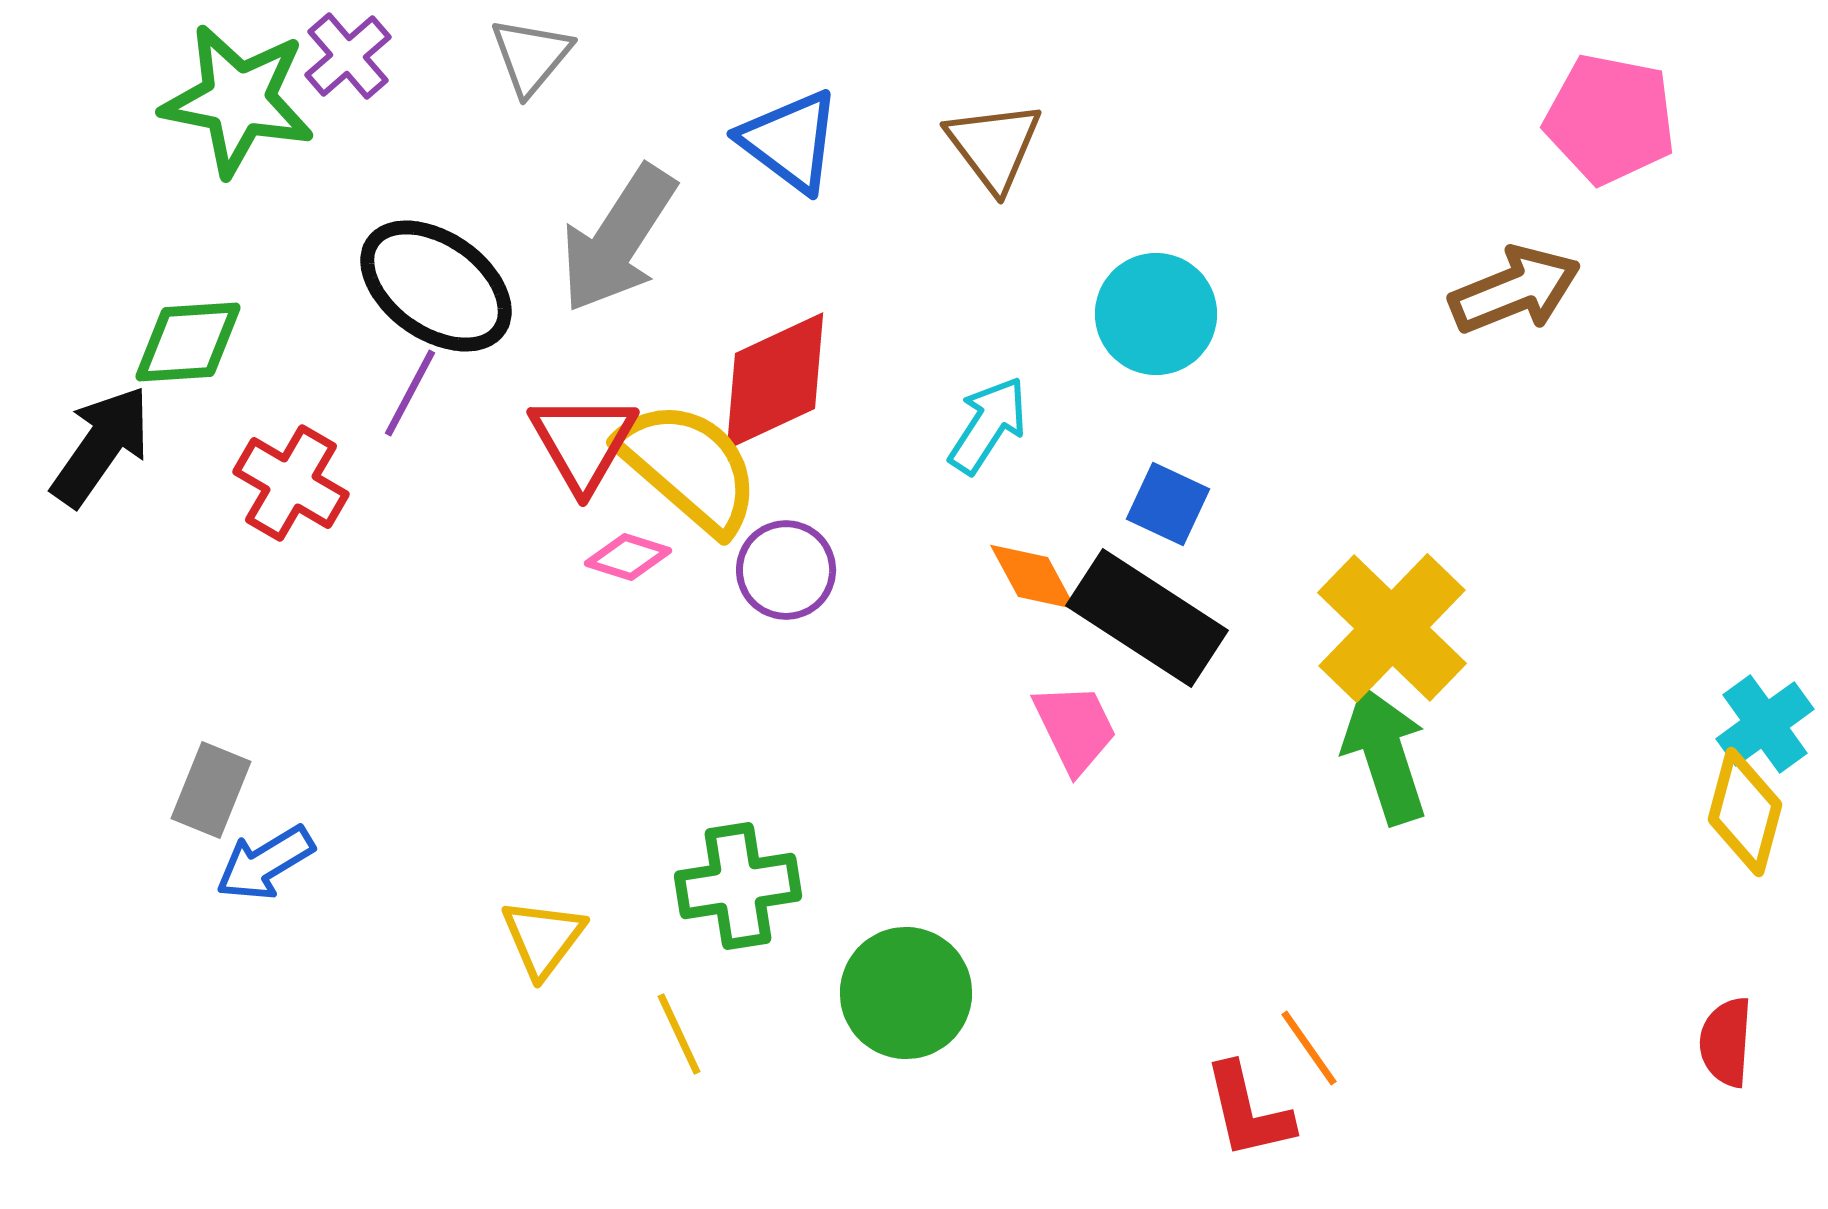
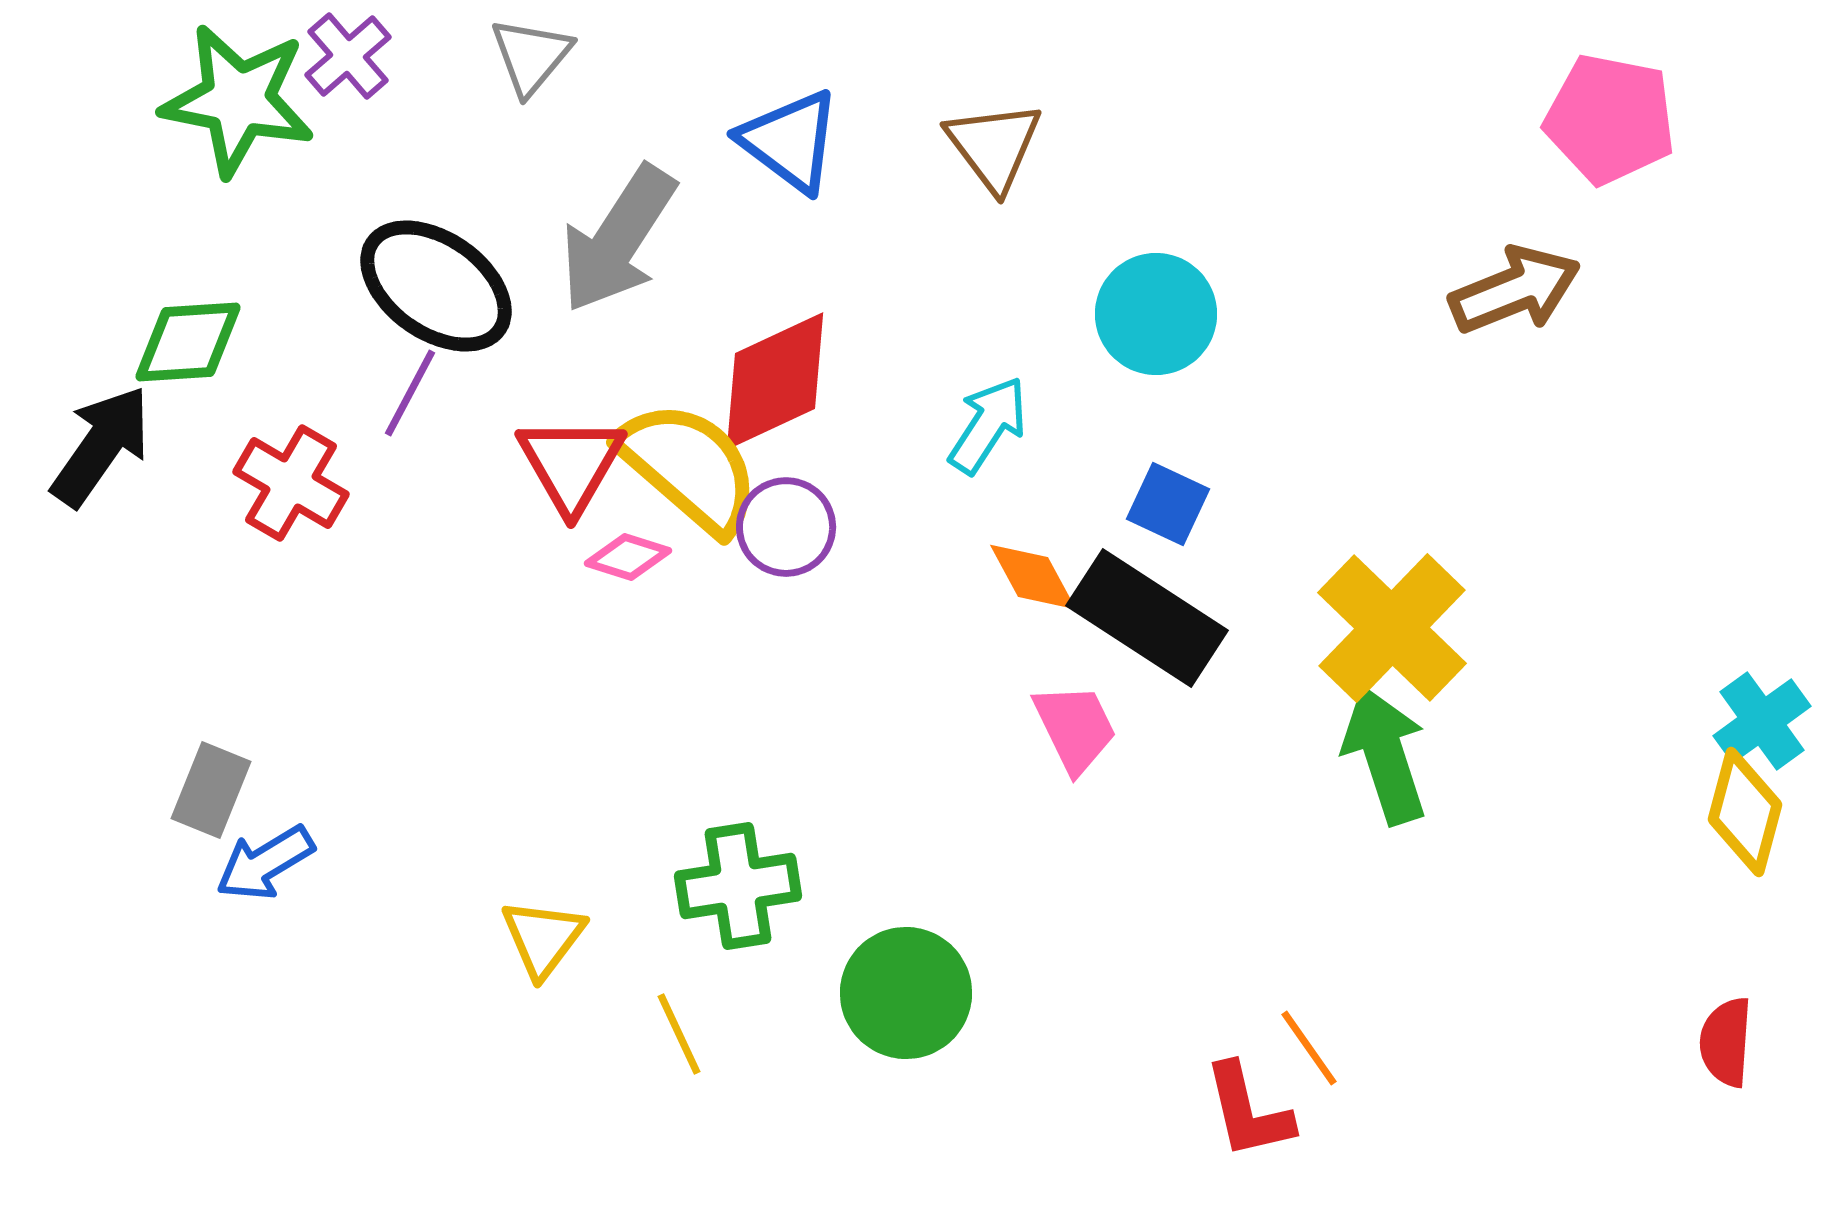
red triangle: moved 12 px left, 22 px down
purple circle: moved 43 px up
cyan cross: moved 3 px left, 3 px up
